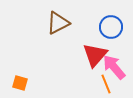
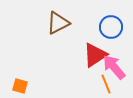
red triangle: rotated 16 degrees clockwise
orange square: moved 3 px down
